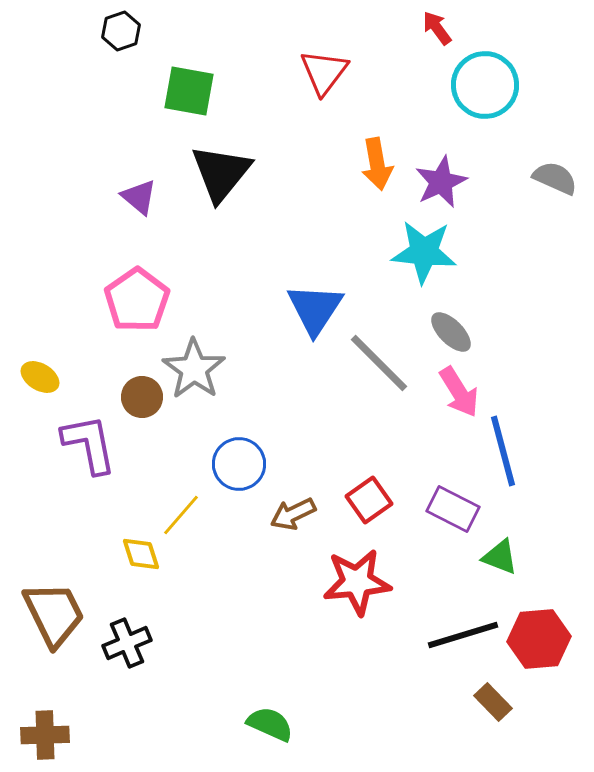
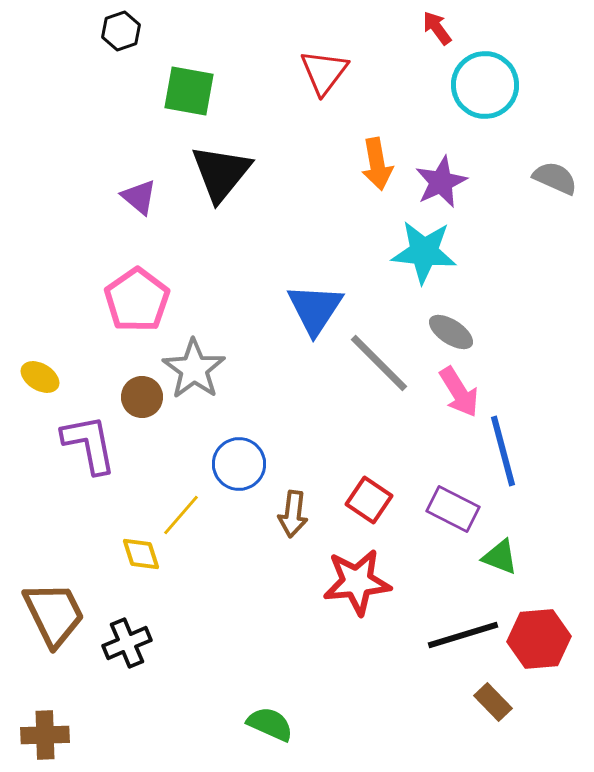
gray ellipse: rotated 12 degrees counterclockwise
red square: rotated 21 degrees counterclockwise
brown arrow: rotated 57 degrees counterclockwise
